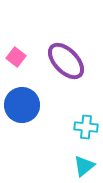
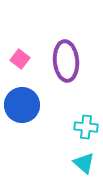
pink square: moved 4 px right, 2 px down
purple ellipse: rotated 39 degrees clockwise
cyan triangle: moved 3 px up; rotated 40 degrees counterclockwise
